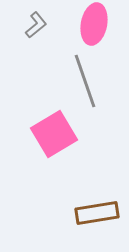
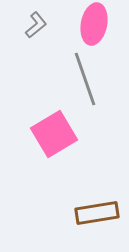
gray line: moved 2 px up
